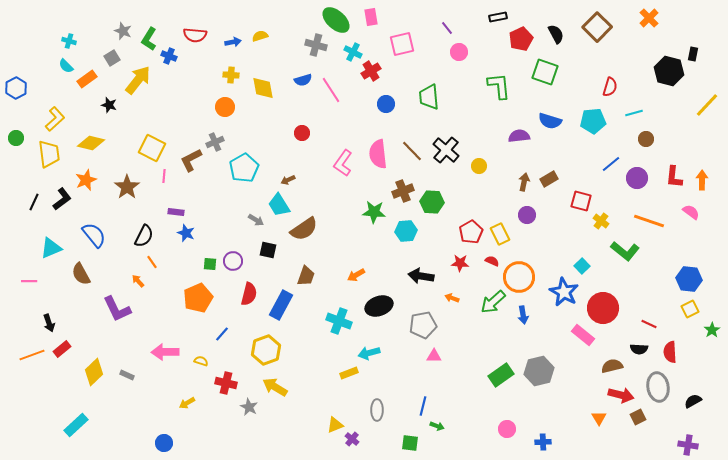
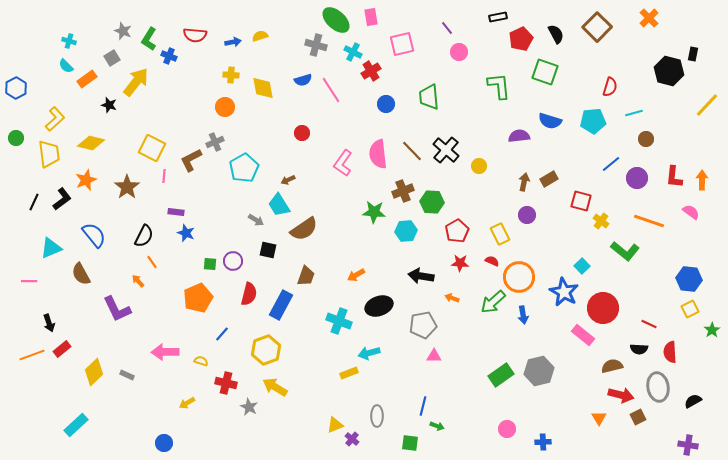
yellow arrow at (138, 80): moved 2 px left, 2 px down
red pentagon at (471, 232): moved 14 px left, 1 px up
gray ellipse at (377, 410): moved 6 px down
